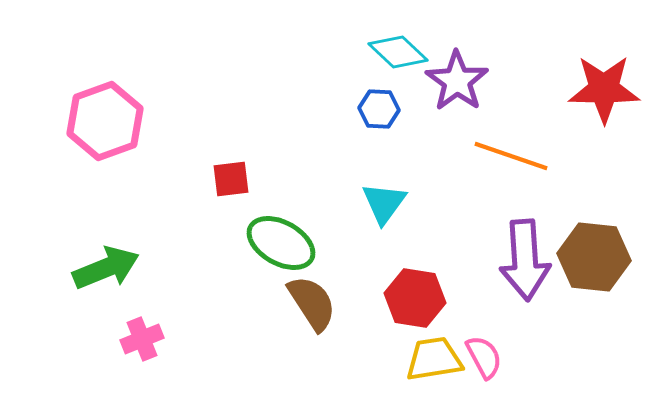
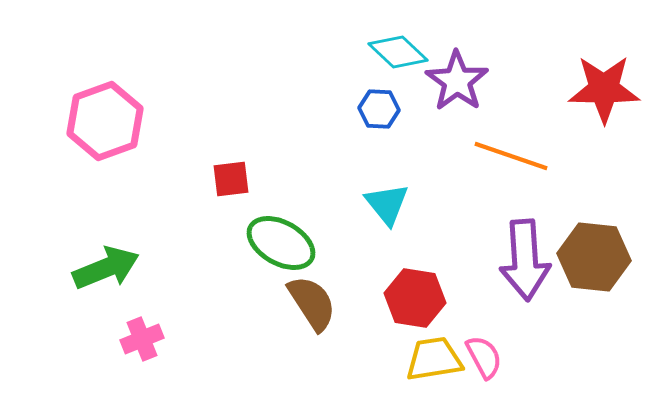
cyan triangle: moved 3 px right, 1 px down; rotated 15 degrees counterclockwise
